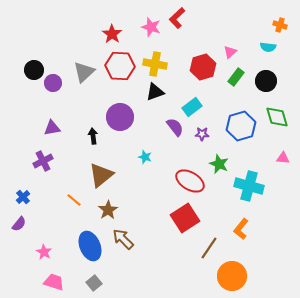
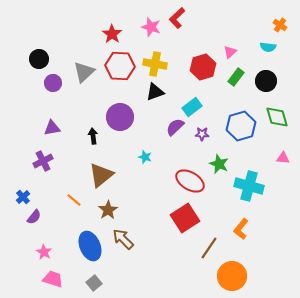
orange cross at (280, 25): rotated 16 degrees clockwise
black circle at (34, 70): moved 5 px right, 11 px up
purple semicircle at (175, 127): rotated 96 degrees counterclockwise
purple semicircle at (19, 224): moved 15 px right, 7 px up
pink trapezoid at (54, 282): moved 1 px left, 3 px up
